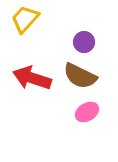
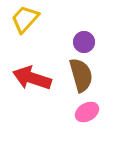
brown semicircle: moved 1 px right, 1 px up; rotated 132 degrees counterclockwise
